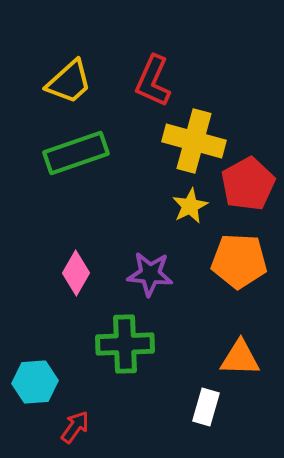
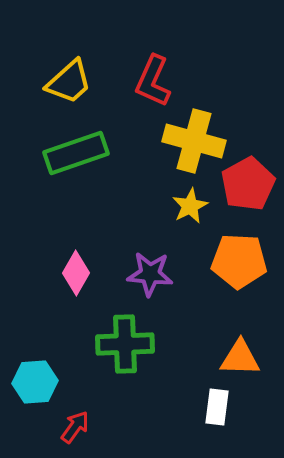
white rectangle: moved 11 px right; rotated 9 degrees counterclockwise
